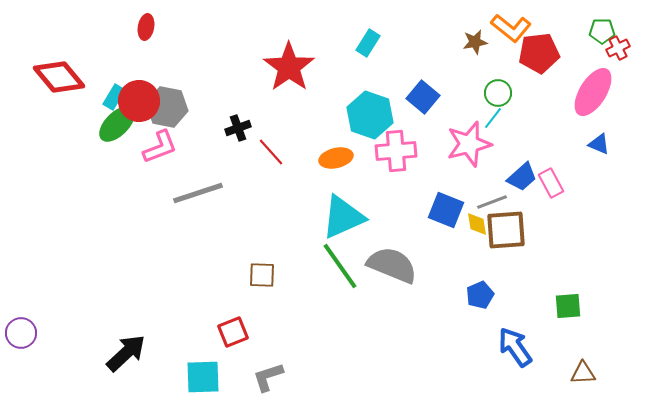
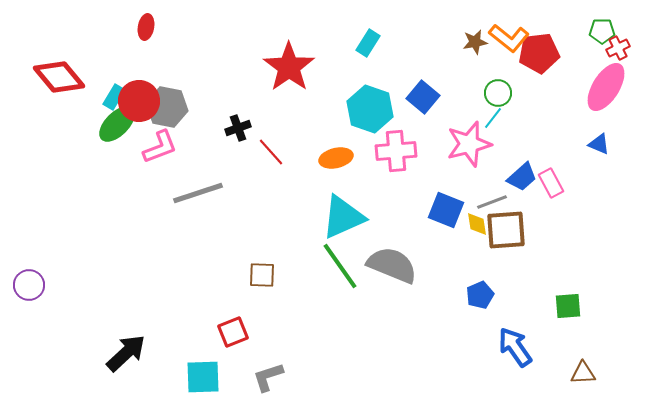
orange L-shape at (511, 28): moved 2 px left, 10 px down
pink ellipse at (593, 92): moved 13 px right, 5 px up
cyan hexagon at (370, 115): moved 6 px up
purple circle at (21, 333): moved 8 px right, 48 px up
